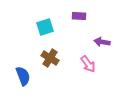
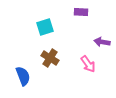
purple rectangle: moved 2 px right, 4 px up
